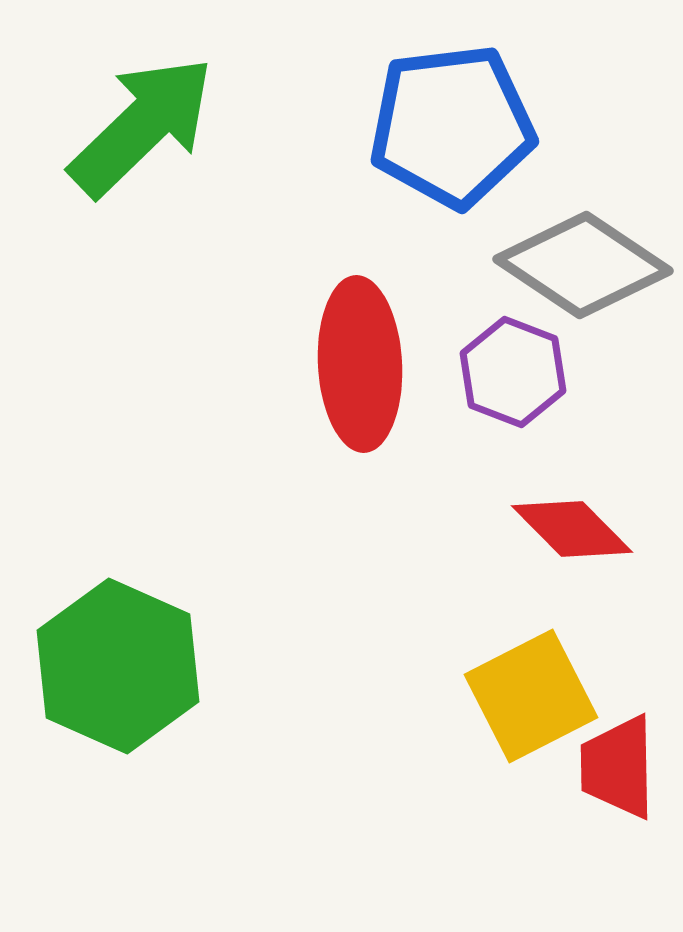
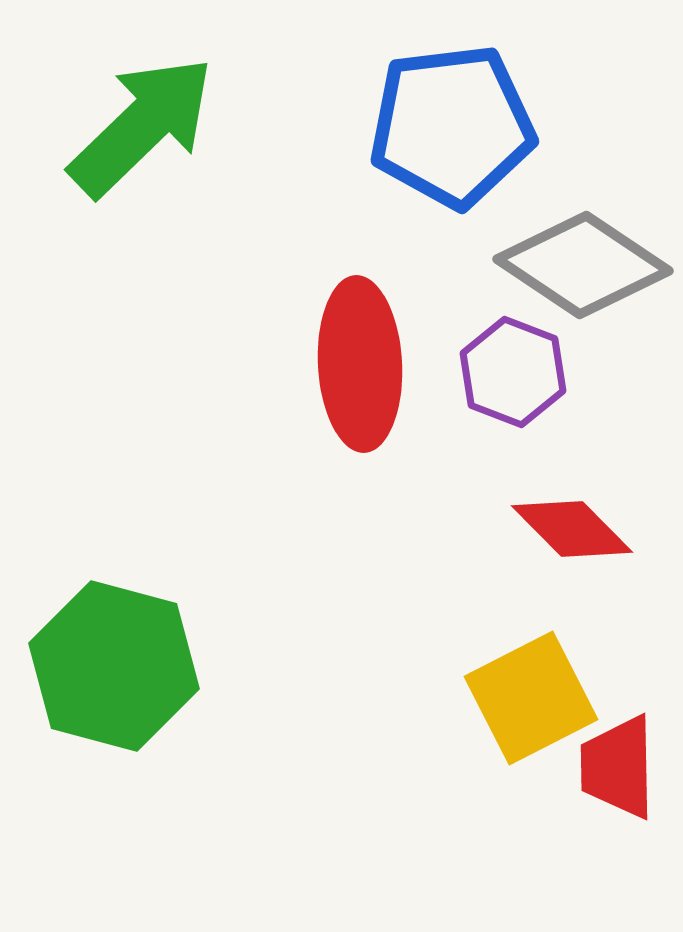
green hexagon: moved 4 px left; rotated 9 degrees counterclockwise
yellow square: moved 2 px down
